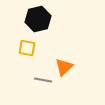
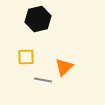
yellow square: moved 1 px left, 9 px down; rotated 12 degrees counterclockwise
